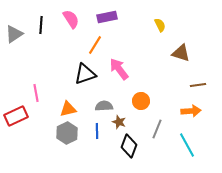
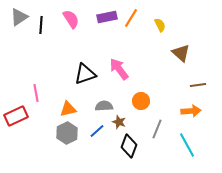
gray triangle: moved 5 px right, 17 px up
orange line: moved 36 px right, 27 px up
brown triangle: rotated 24 degrees clockwise
blue line: rotated 49 degrees clockwise
